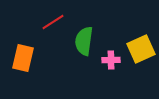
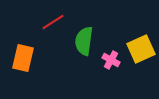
pink cross: rotated 30 degrees clockwise
